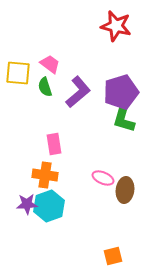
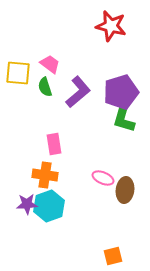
red star: moved 5 px left
